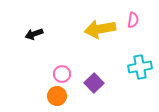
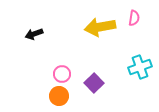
pink semicircle: moved 1 px right, 2 px up
yellow arrow: moved 2 px up
cyan cross: rotated 10 degrees counterclockwise
orange circle: moved 2 px right
